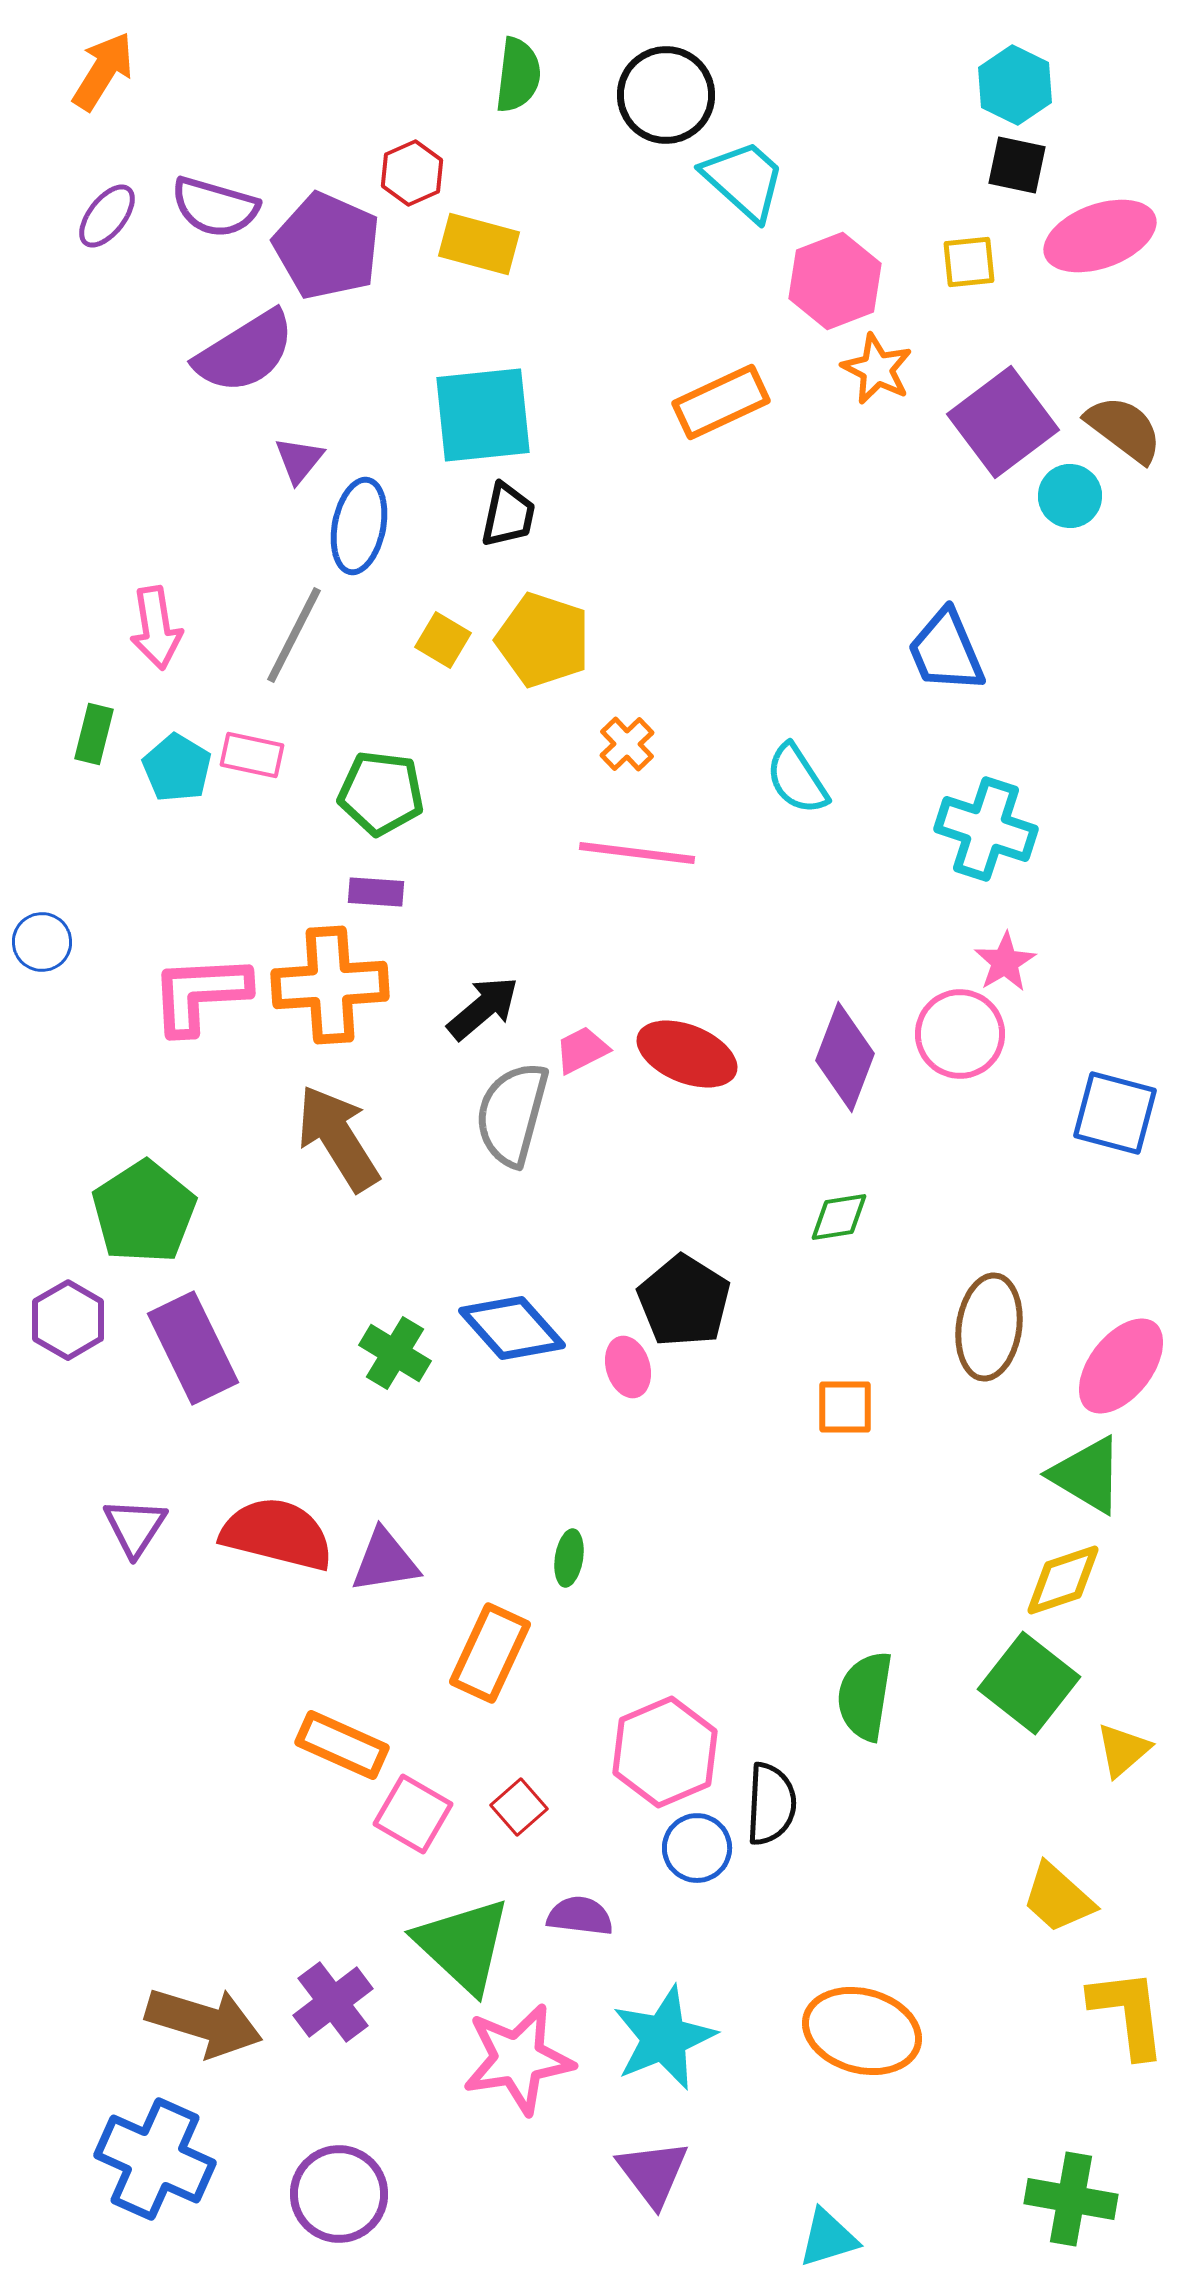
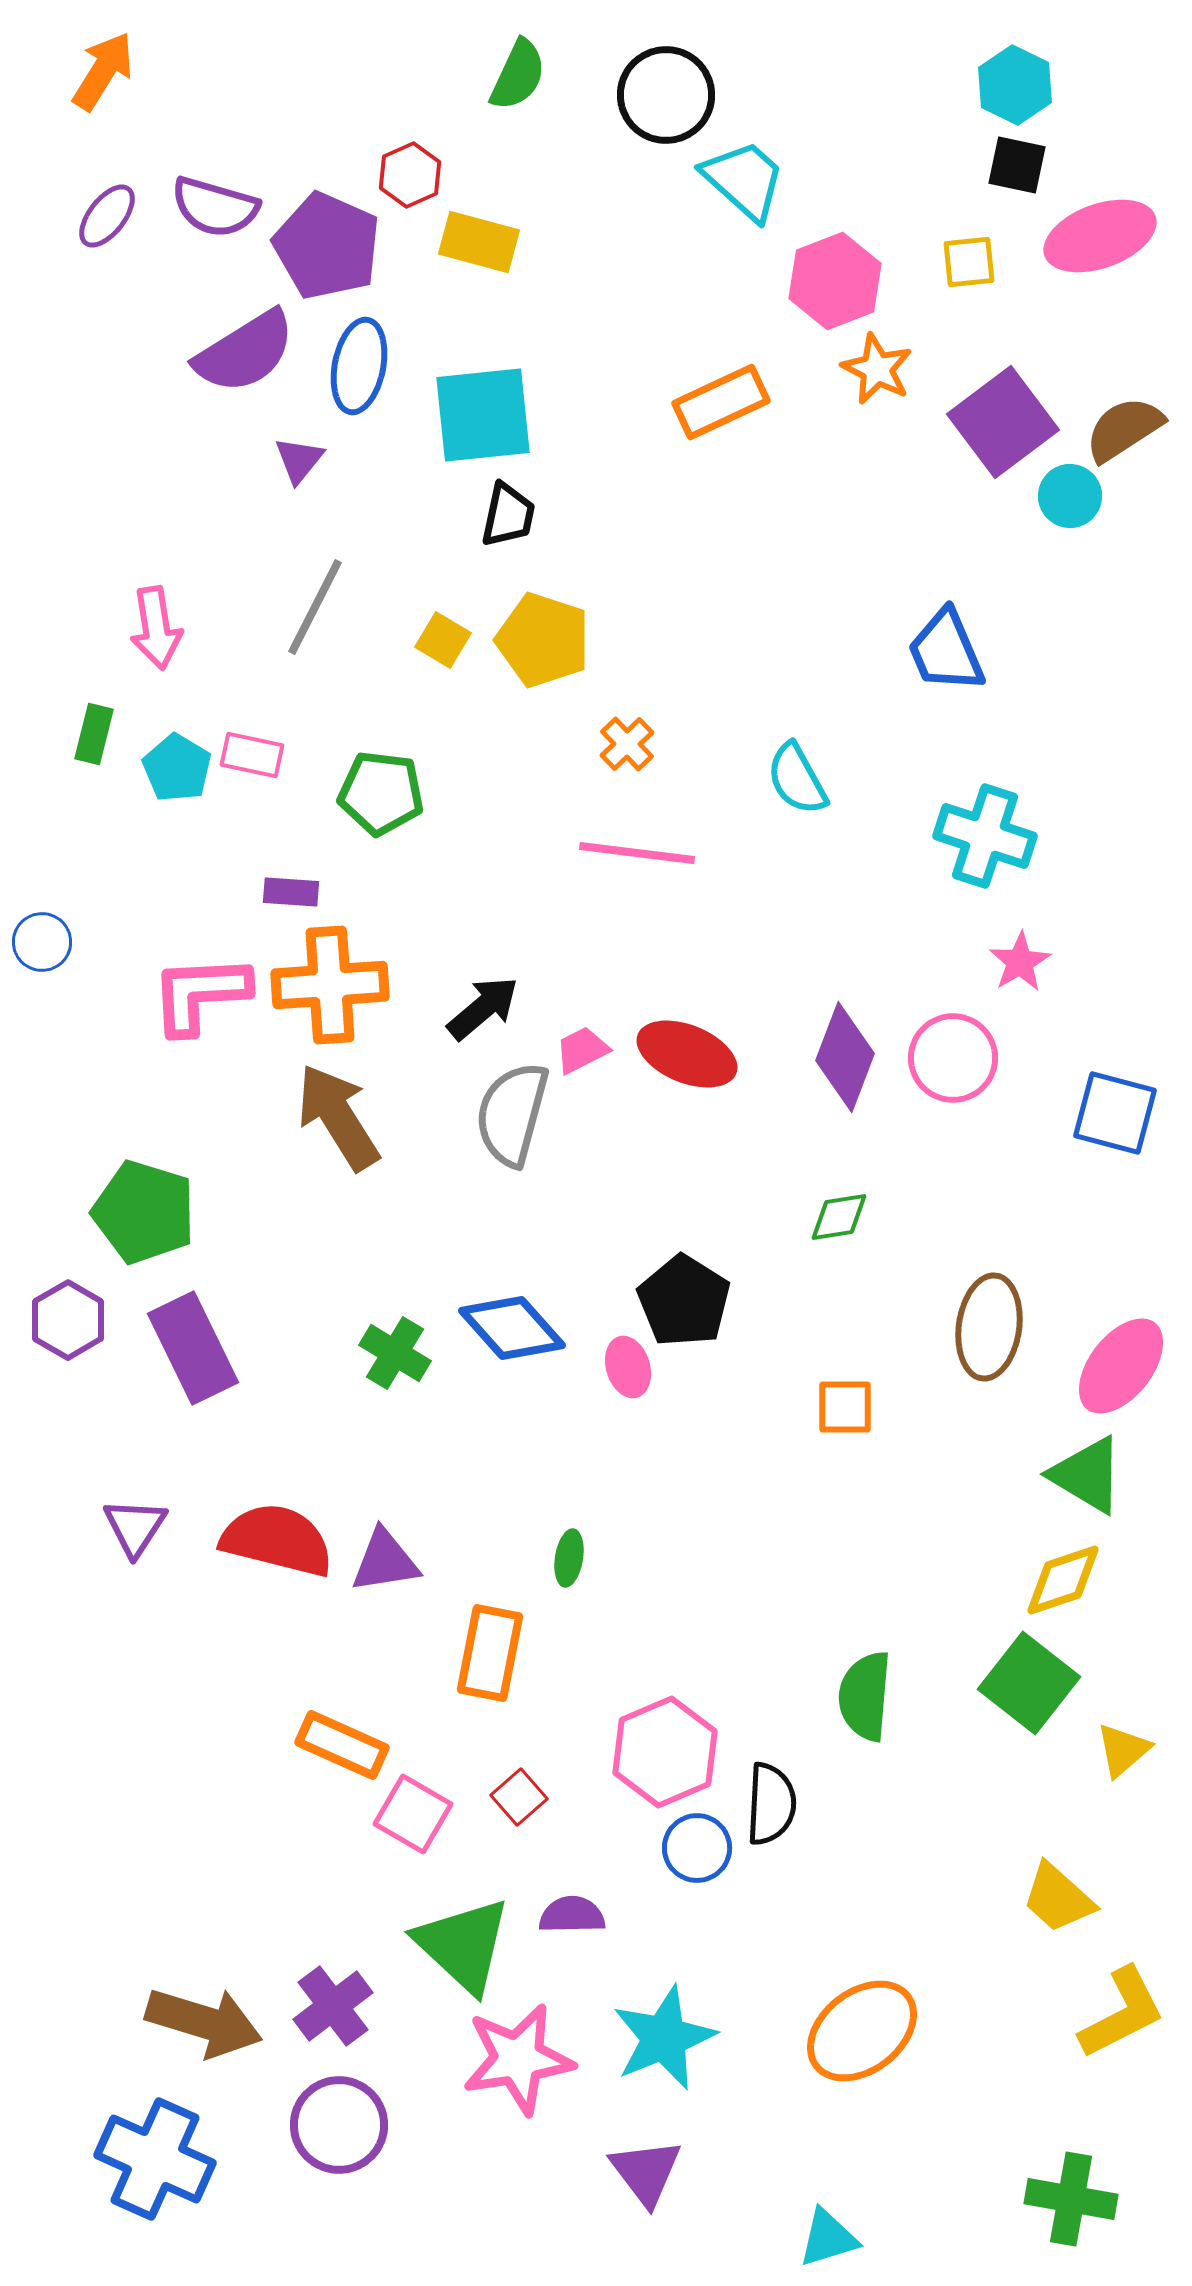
green semicircle at (518, 75): rotated 18 degrees clockwise
red hexagon at (412, 173): moved 2 px left, 2 px down
yellow rectangle at (479, 244): moved 2 px up
brown semicircle at (1124, 429): rotated 70 degrees counterclockwise
blue ellipse at (359, 526): moved 160 px up
gray line at (294, 635): moved 21 px right, 28 px up
cyan semicircle at (797, 779): rotated 4 degrees clockwise
cyan cross at (986, 829): moved 1 px left, 7 px down
purple rectangle at (376, 892): moved 85 px left
pink star at (1005, 962): moved 15 px right
pink circle at (960, 1034): moved 7 px left, 24 px down
brown arrow at (338, 1138): moved 21 px up
green pentagon at (144, 1212): rotated 22 degrees counterclockwise
red semicircle at (277, 1534): moved 6 px down
orange rectangle at (490, 1653): rotated 14 degrees counterclockwise
green semicircle at (865, 1696): rotated 4 degrees counterclockwise
red square at (519, 1807): moved 10 px up
purple semicircle at (580, 1916): moved 8 px left, 1 px up; rotated 8 degrees counterclockwise
purple cross at (333, 2002): moved 4 px down
yellow L-shape at (1128, 2013): moved 6 px left; rotated 70 degrees clockwise
orange ellipse at (862, 2031): rotated 53 degrees counterclockwise
purple triangle at (653, 2173): moved 7 px left, 1 px up
purple circle at (339, 2194): moved 69 px up
